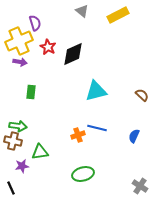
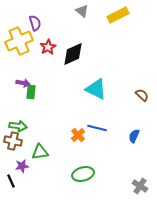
red star: rotated 14 degrees clockwise
purple arrow: moved 3 px right, 21 px down
cyan triangle: moved 2 px up; rotated 40 degrees clockwise
orange cross: rotated 24 degrees counterclockwise
black line: moved 7 px up
